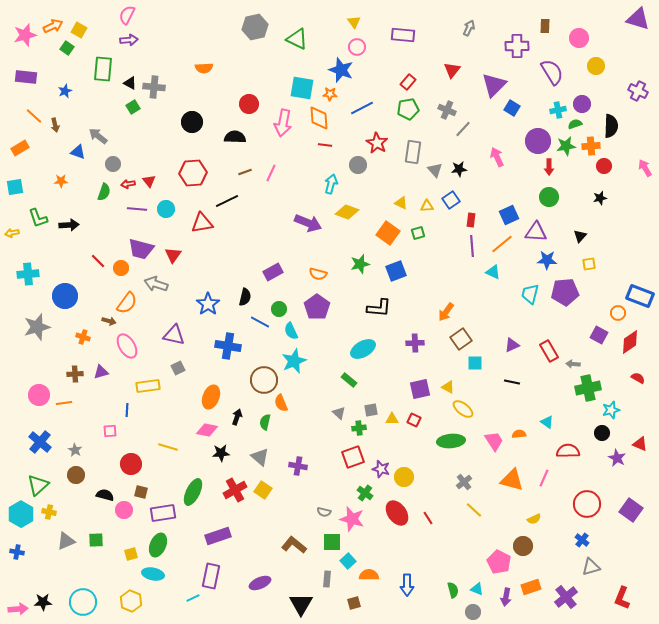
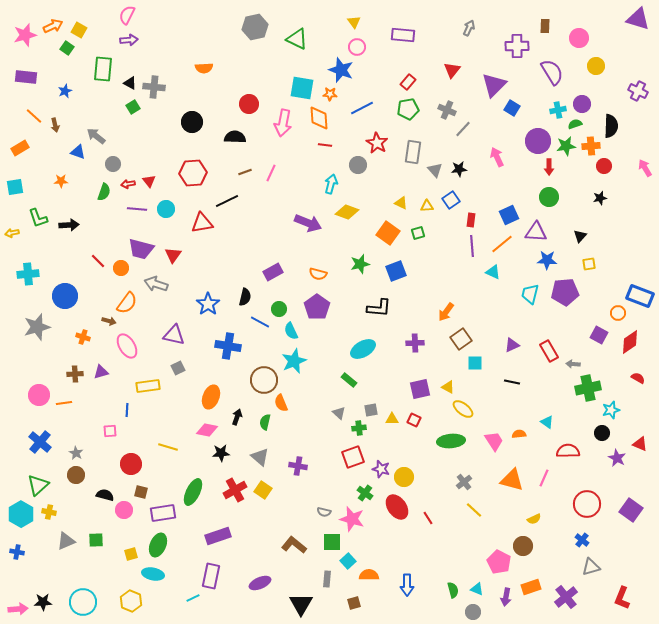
gray arrow at (98, 136): moved 2 px left
gray star at (75, 450): moved 1 px right, 3 px down
red ellipse at (397, 513): moved 6 px up
